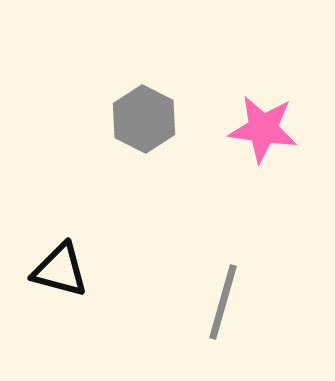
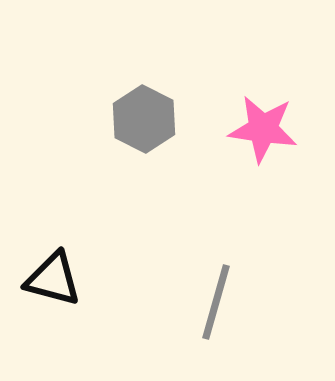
black triangle: moved 7 px left, 9 px down
gray line: moved 7 px left
